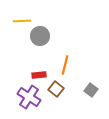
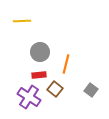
gray circle: moved 16 px down
orange line: moved 1 px right, 1 px up
brown square: moved 1 px left
